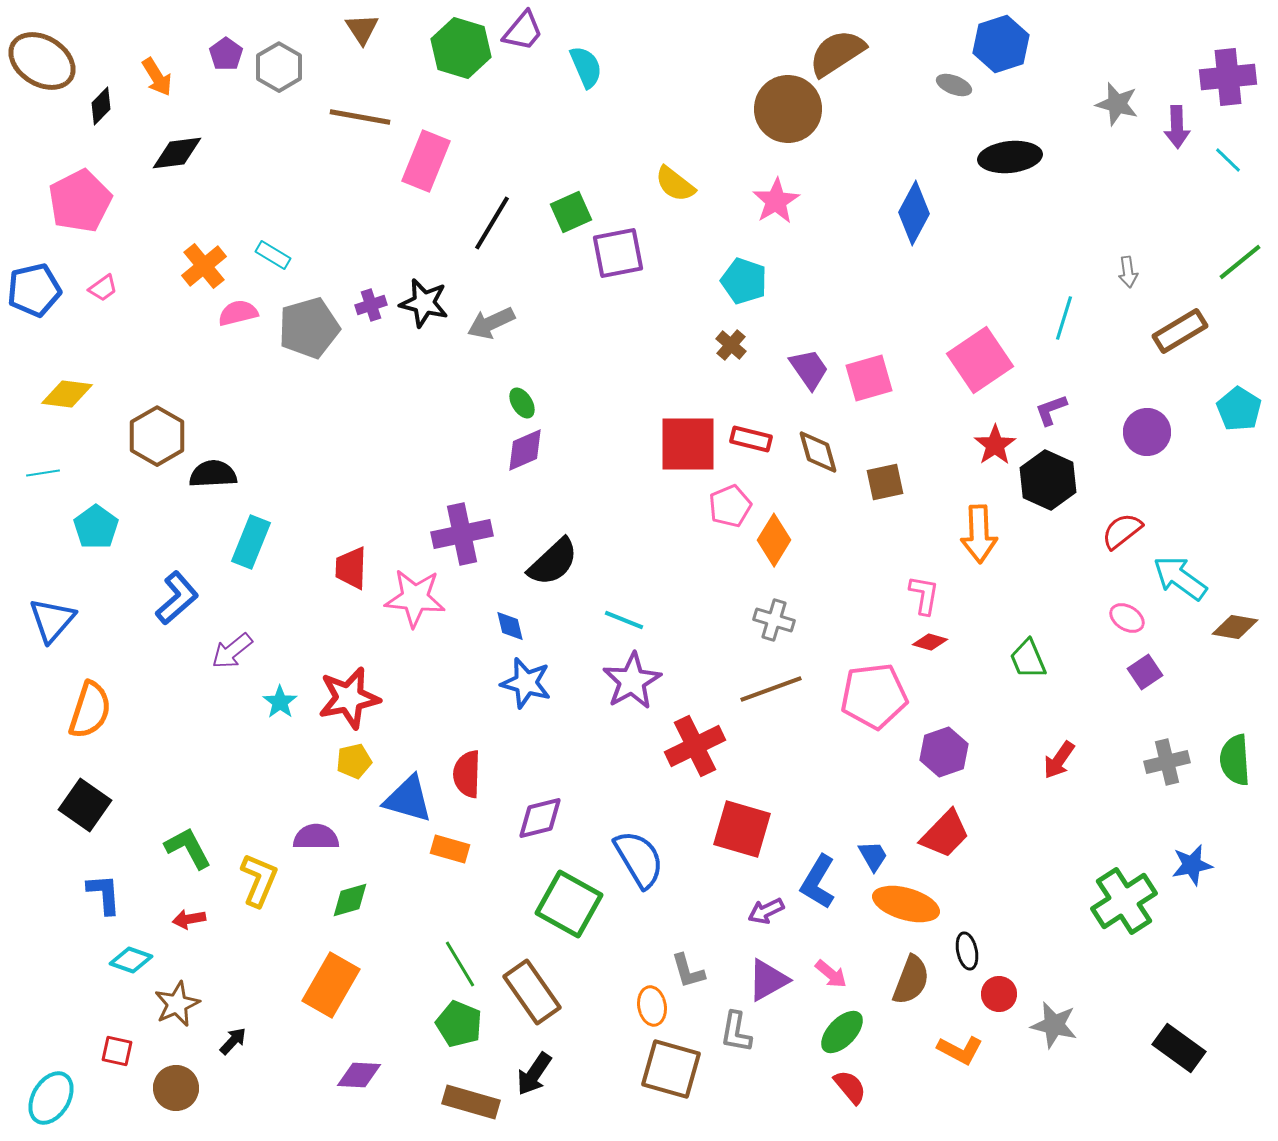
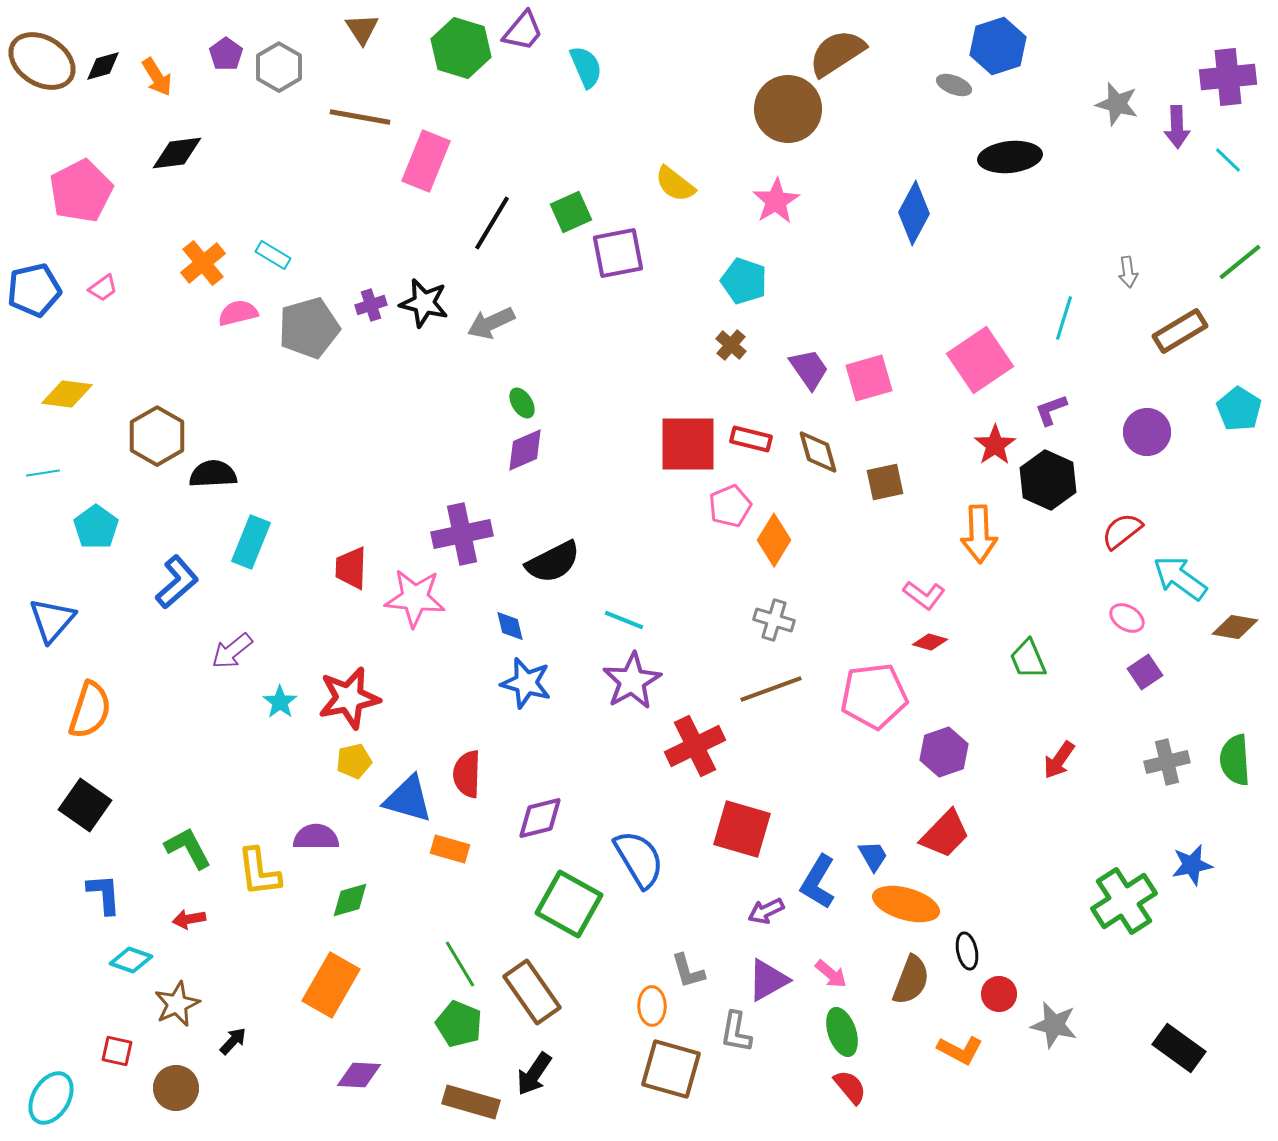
blue hexagon at (1001, 44): moved 3 px left, 2 px down
black diamond at (101, 106): moved 2 px right, 40 px up; rotated 30 degrees clockwise
pink pentagon at (80, 201): moved 1 px right, 10 px up
orange cross at (204, 266): moved 1 px left, 3 px up
black semicircle at (553, 562): rotated 16 degrees clockwise
pink L-shape at (924, 595): rotated 117 degrees clockwise
blue L-shape at (177, 598): moved 16 px up
yellow L-shape at (259, 880): moved 8 px up; rotated 150 degrees clockwise
orange ellipse at (652, 1006): rotated 9 degrees clockwise
green ellipse at (842, 1032): rotated 63 degrees counterclockwise
